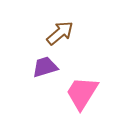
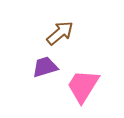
pink trapezoid: moved 1 px right, 7 px up
